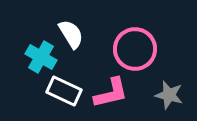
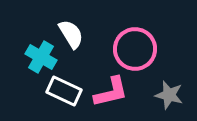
pink L-shape: moved 1 px up
